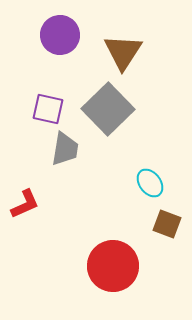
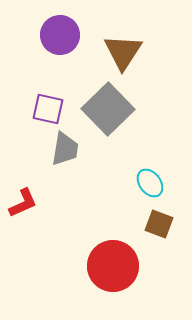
red L-shape: moved 2 px left, 1 px up
brown square: moved 8 px left
